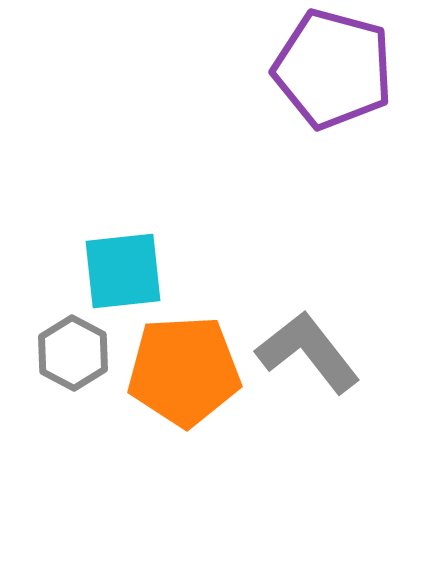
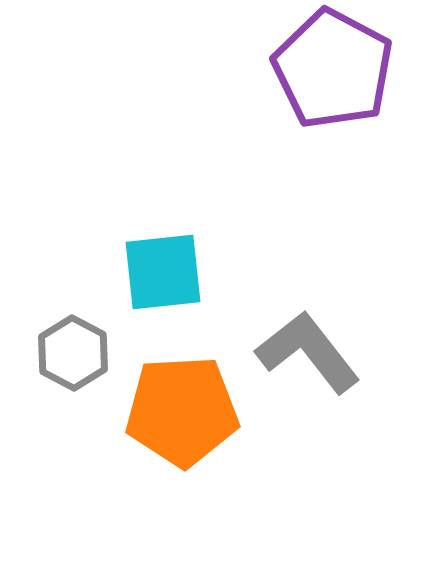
purple pentagon: rotated 13 degrees clockwise
cyan square: moved 40 px right, 1 px down
orange pentagon: moved 2 px left, 40 px down
